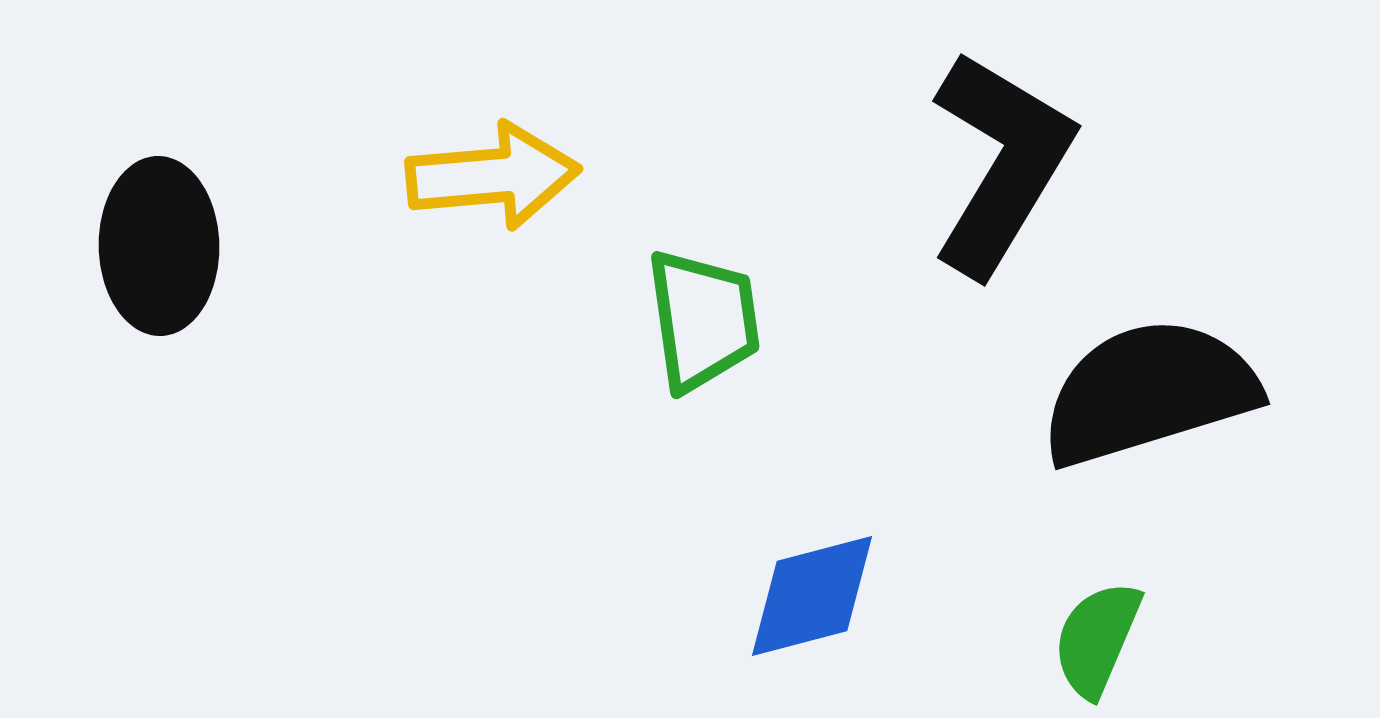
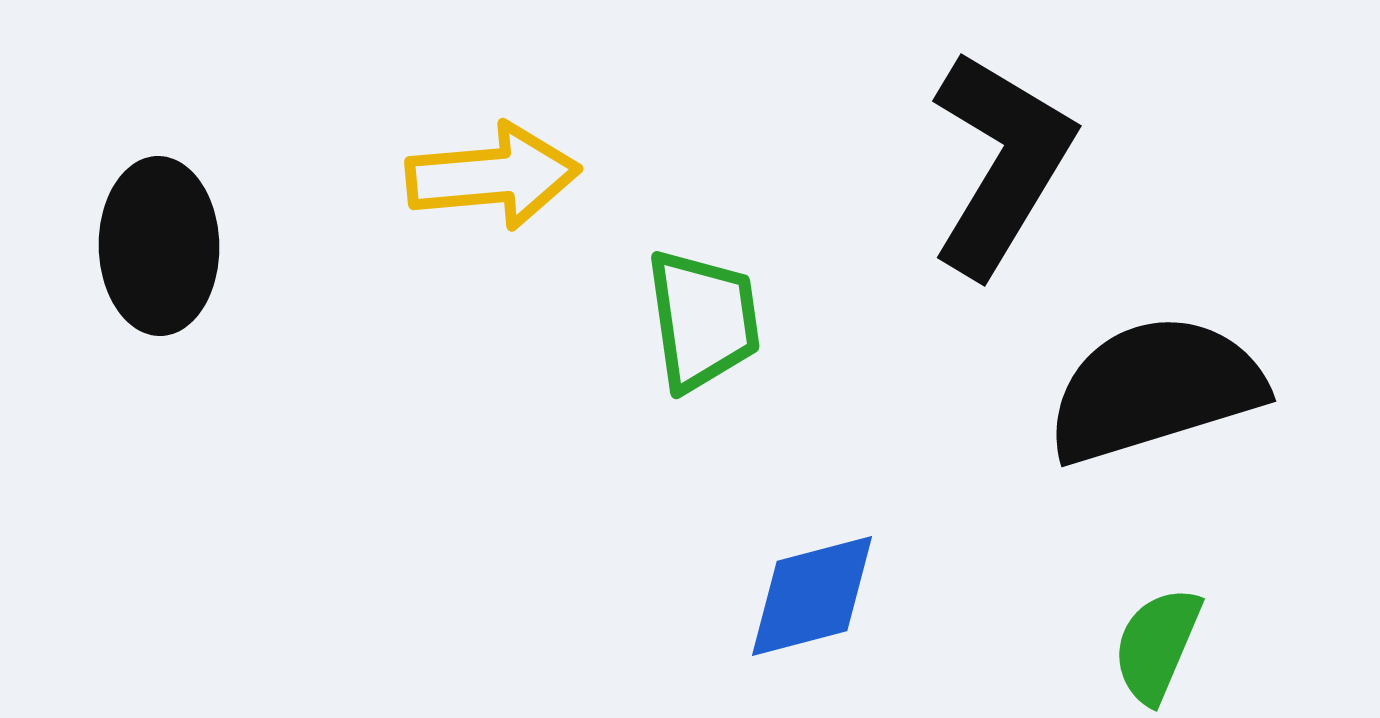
black semicircle: moved 6 px right, 3 px up
green semicircle: moved 60 px right, 6 px down
